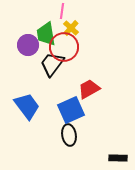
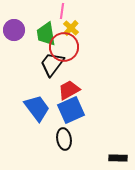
purple circle: moved 14 px left, 15 px up
red trapezoid: moved 20 px left, 1 px down
blue trapezoid: moved 10 px right, 2 px down
black ellipse: moved 5 px left, 4 px down
